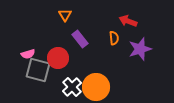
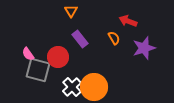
orange triangle: moved 6 px right, 4 px up
orange semicircle: rotated 24 degrees counterclockwise
purple star: moved 4 px right, 1 px up
pink semicircle: rotated 72 degrees clockwise
red circle: moved 1 px up
orange circle: moved 2 px left
